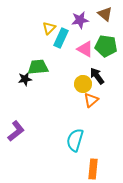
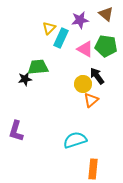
brown triangle: moved 1 px right
purple L-shape: rotated 145 degrees clockwise
cyan semicircle: rotated 55 degrees clockwise
